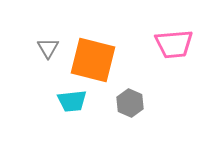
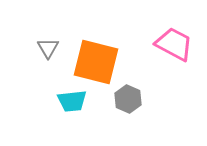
pink trapezoid: rotated 147 degrees counterclockwise
orange square: moved 3 px right, 2 px down
gray hexagon: moved 2 px left, 4 px up
